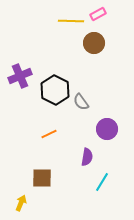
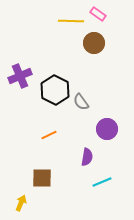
pink rectangle: rotated 63 degrees clockwise
orange line: moved 1 px down
cyan line: rotated 36 degrees clockwise
